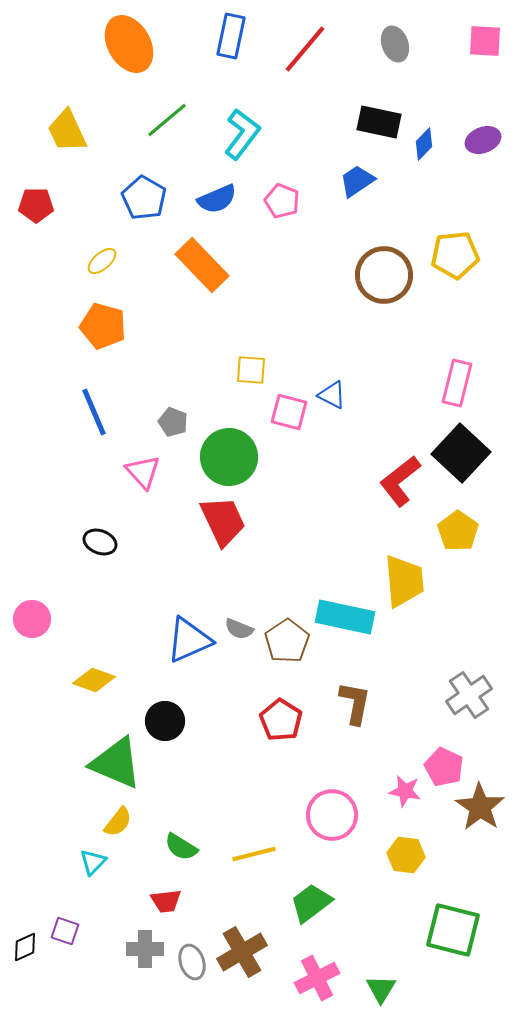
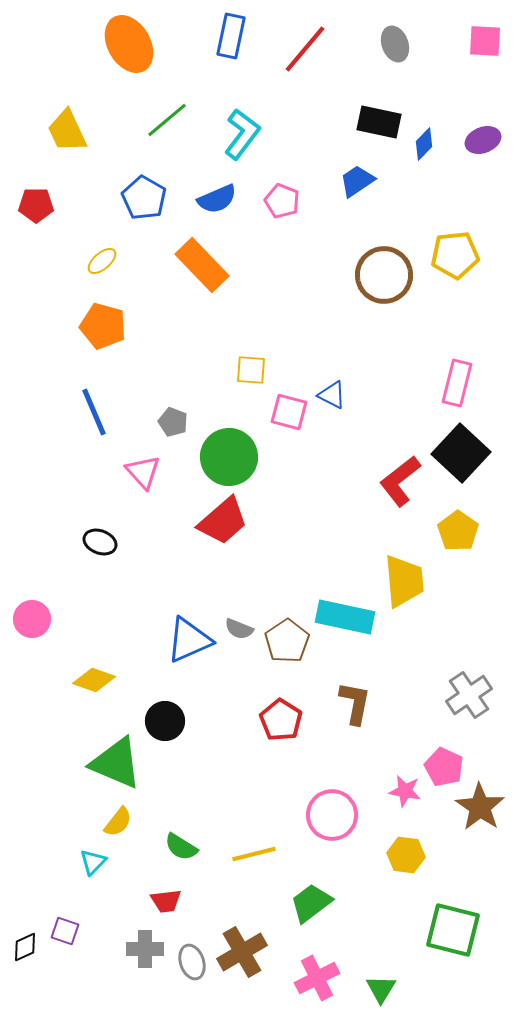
red trapezoid at (223, 521): rotated 74 degrees clockwise
